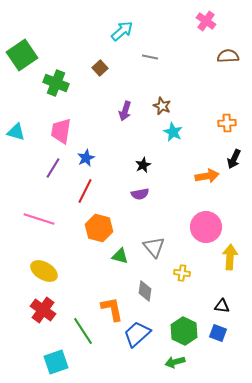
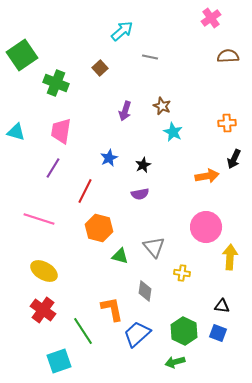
pink cross: moved 5 px right, 3 px up; rotated 18 degrees clockwise
blue star: moved 23 px right
cyan square: moved 3 px right, 1 px up
